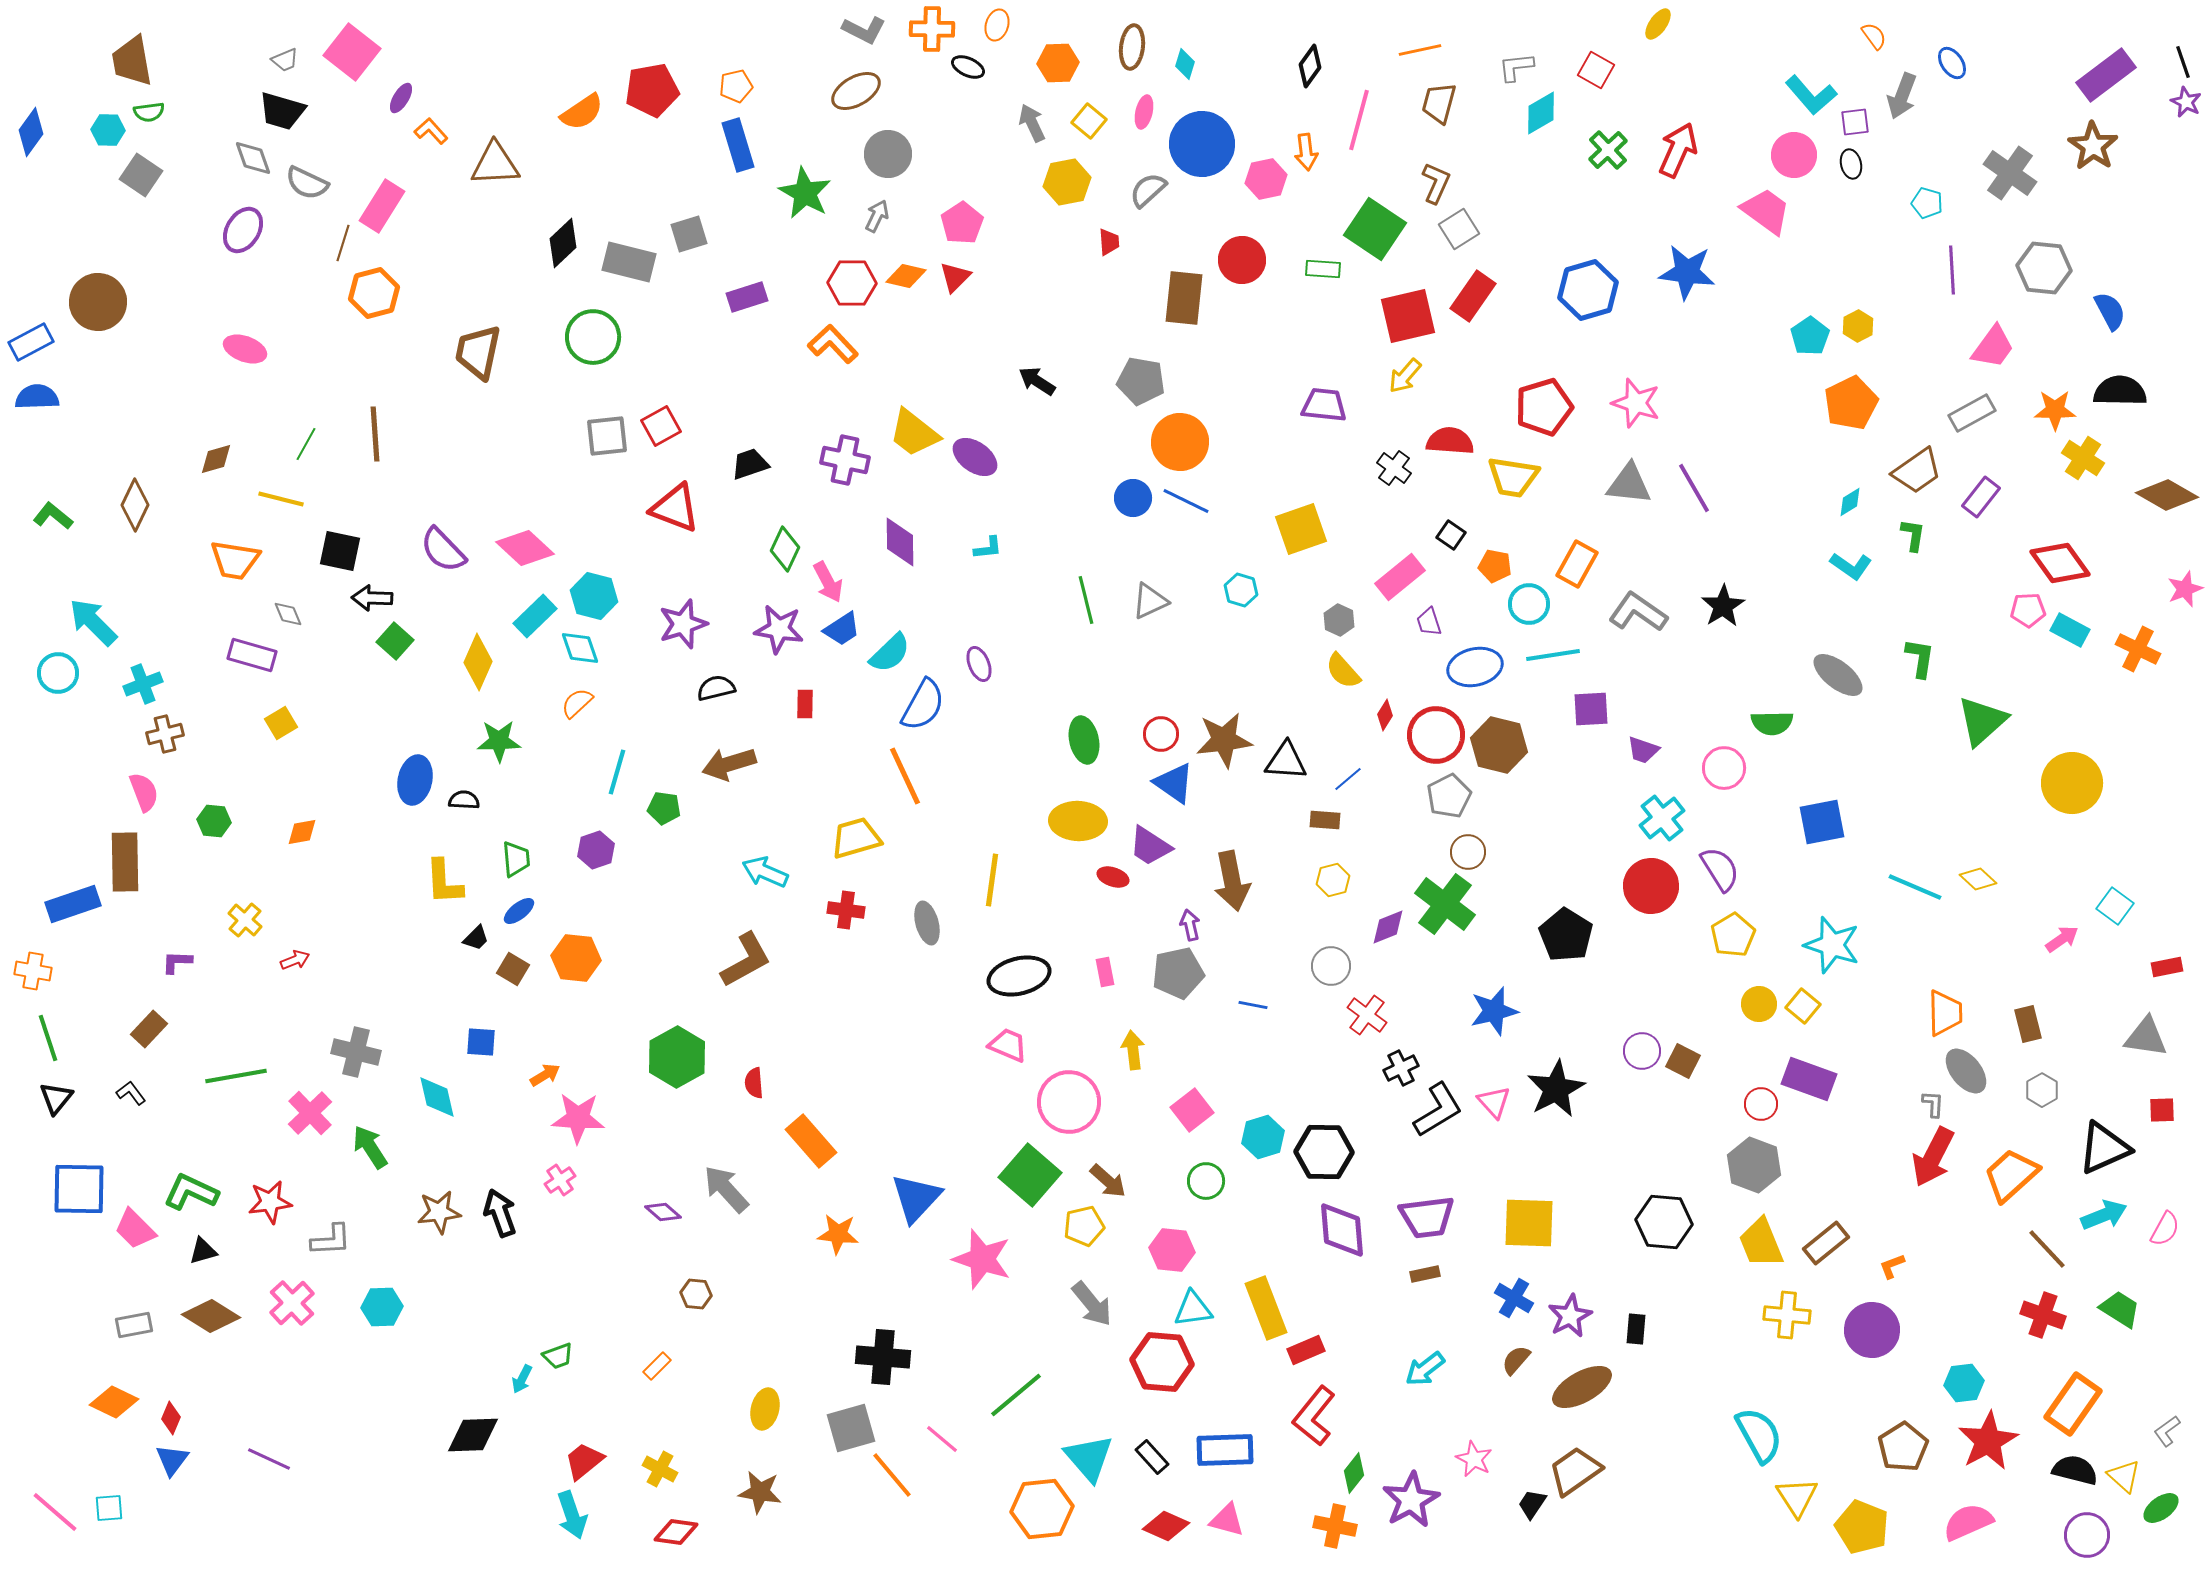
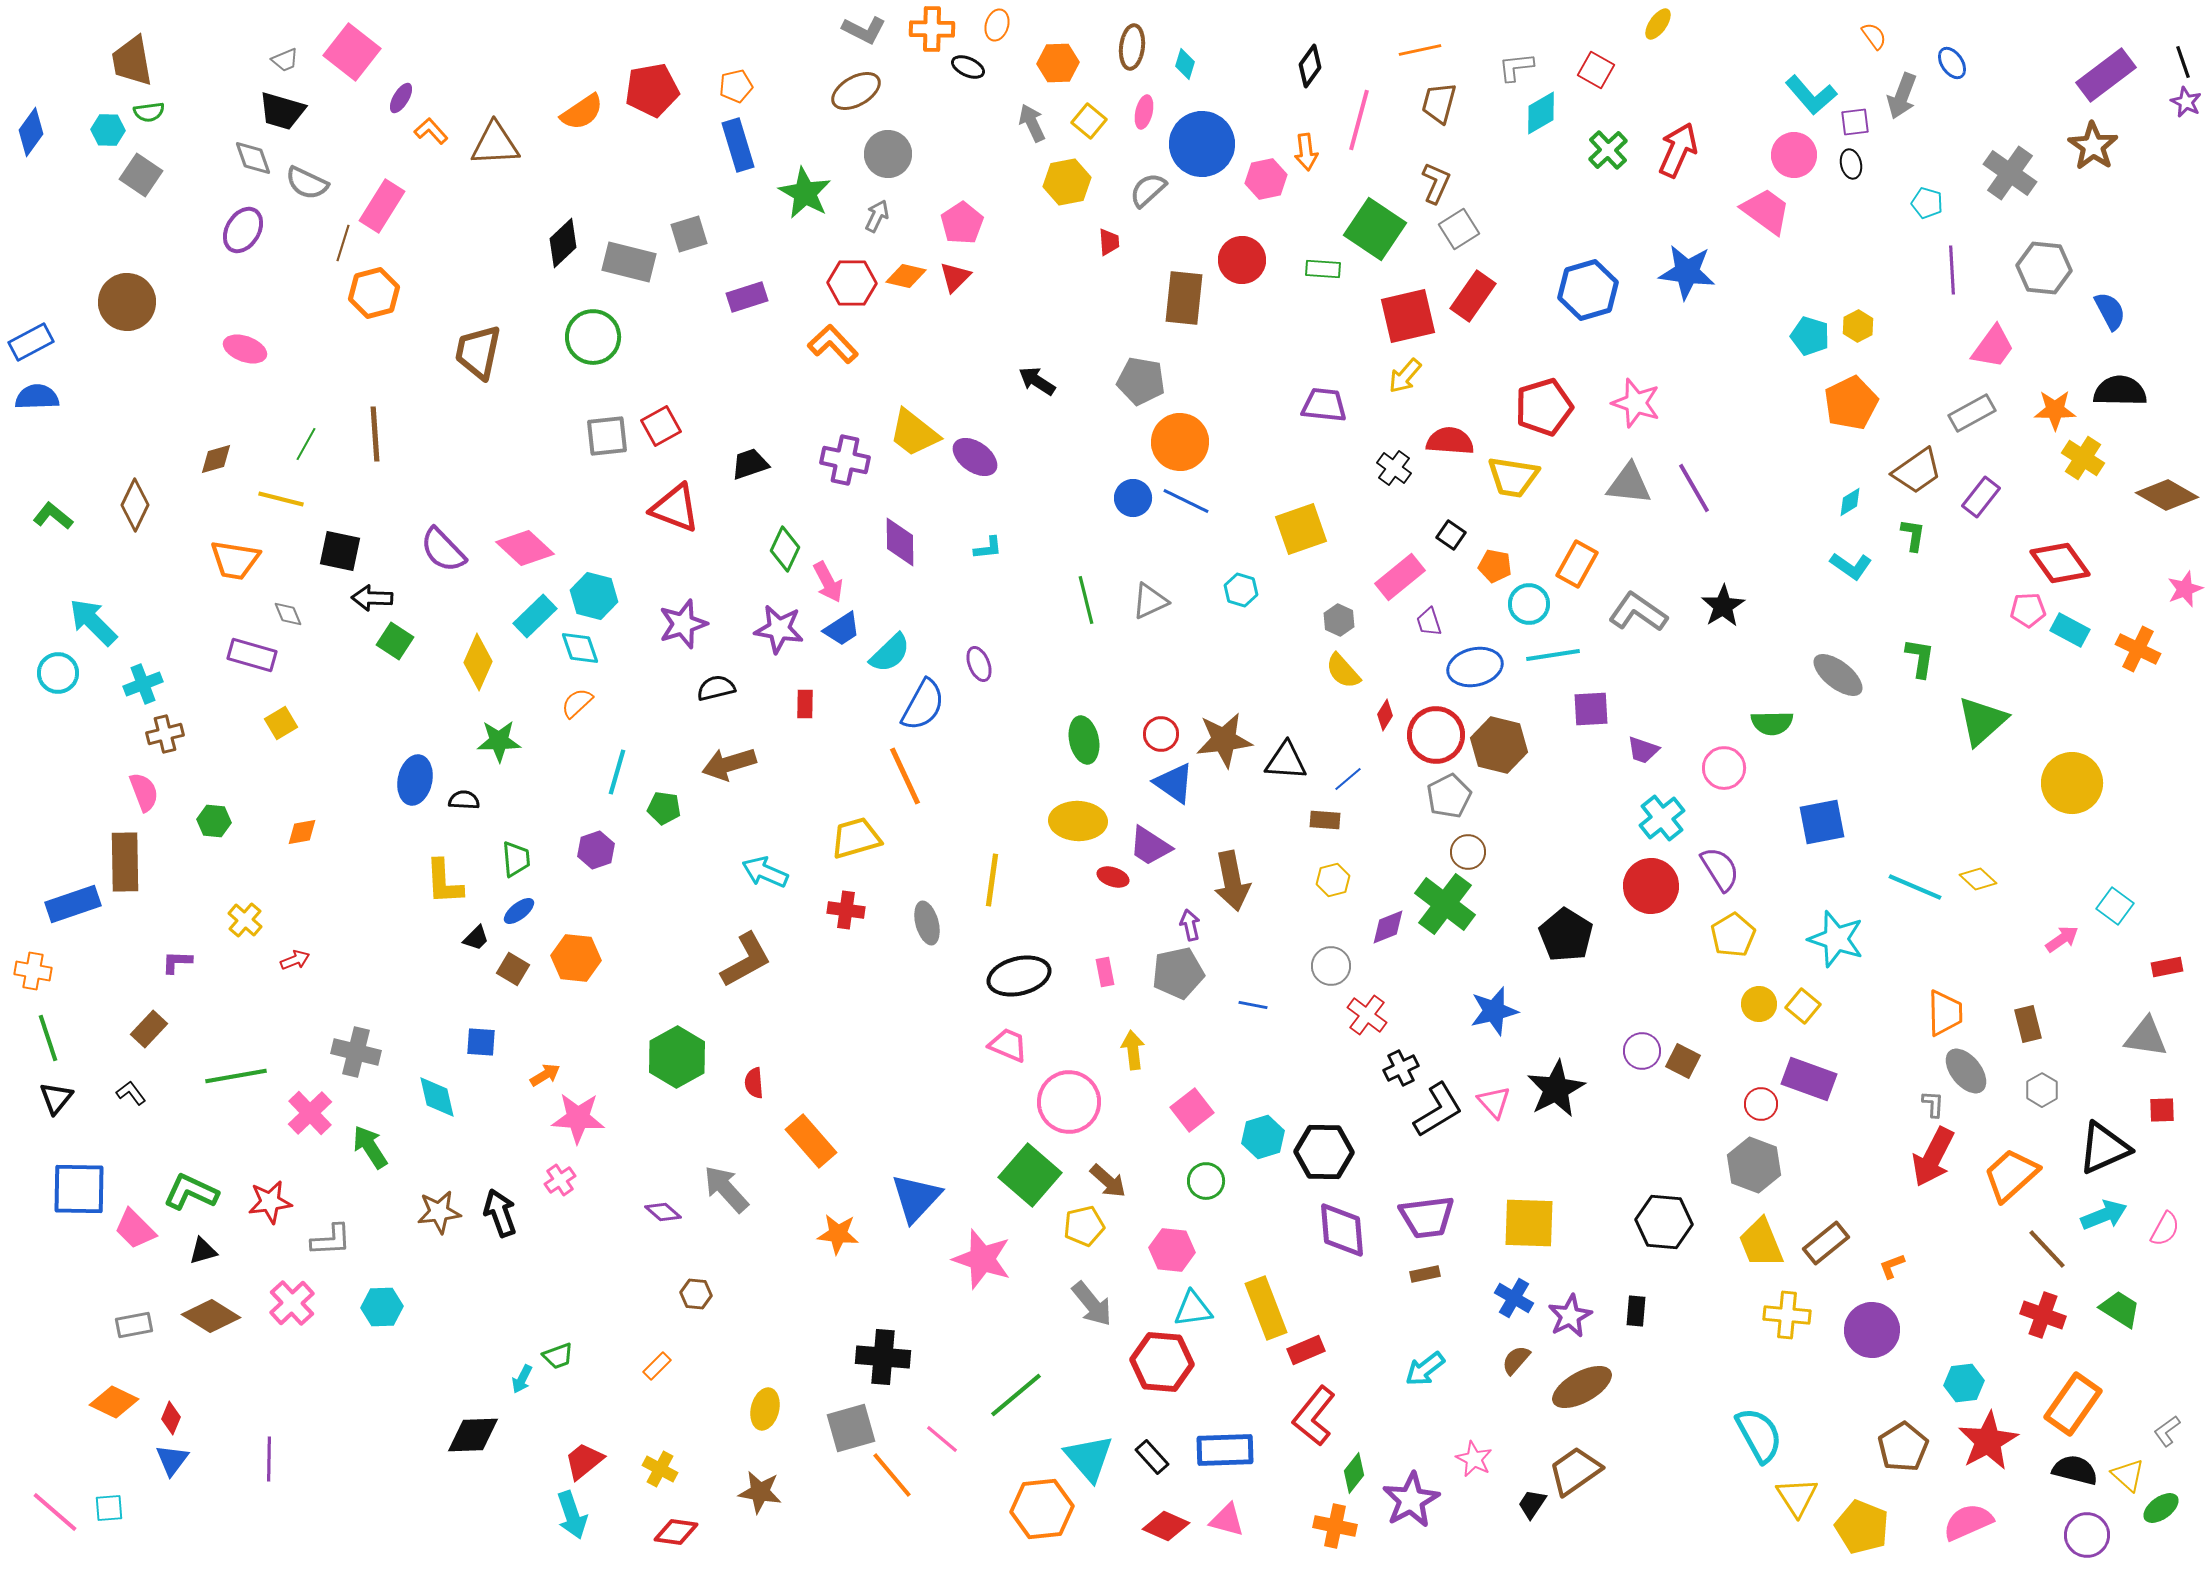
brown triangle at (495, 164): moved 20 px up
brown circle at (98, 302): moved 29 px right
cyan pentagon at (1810, 336): rotated 21 degrees counterclockwise
green square at (395, 641): rotated 9 degrees counterclockwise
cyan star at (1832, 945): moved 4 px right, 6 px up
black rectangle at (1636, 1329): moved 18 px up
purple line at (269, 1459): rotated 66 degrees clockwise
yellow triangle at (2124, 1476): moved 4 px right, 1 px up
